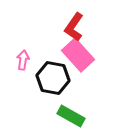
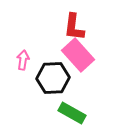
red L-shape: rotated 28 degrees counterclockwise
black hexagon: rotated 12 degrees counterclockwise
green rectangle: moved 1 px right, 3 px up
